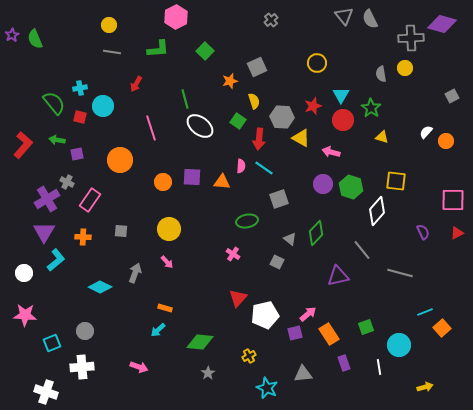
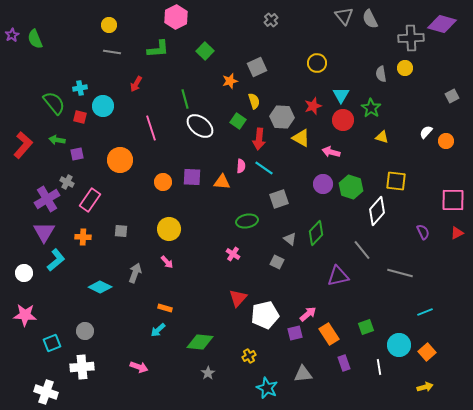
orange square at (442, 328): moved 15 px left, 24 px down
